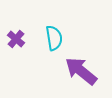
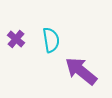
cyan semicircle: moved 3 px left, 2 px down
